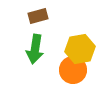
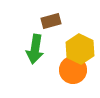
brown rectangle: moved 13 px right, 5 px down
yellow hexagon: rotated 24 degrees counterclockwise
